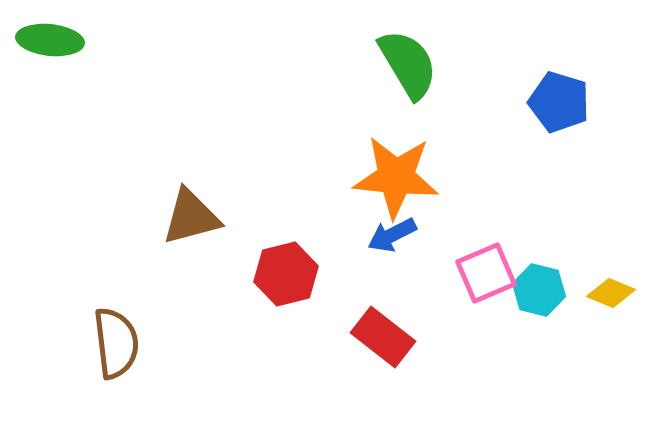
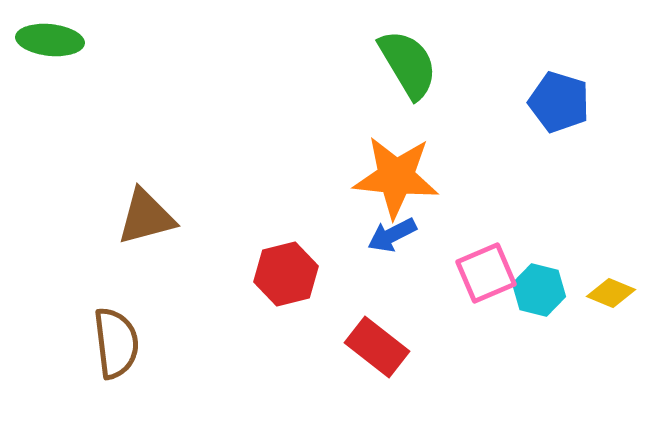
brown triangle: moved 45 px left
red rectangle: moved 6 px left, 10 px down
